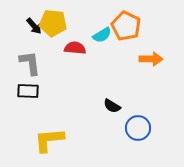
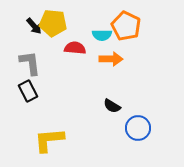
cyan semicircle: rotated 30 degrees clockwise
orange arrow: moved 40 px left
black rectangle: rotated 60 degrees clockwise
